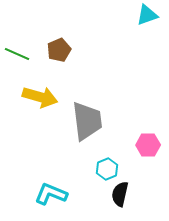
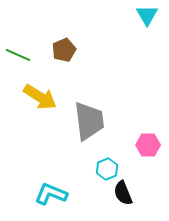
cyan triangle: rotated 40 degrees counterclockwise
brown pentagon: moved 5 px right
green line: moved 1 px right, 1 px down
yellow arrow: rotated 16 degrees clockwise
gray trapezoid: moved 2 px right
black semicircle: moved 3 px right, 1 px up; rotated 35 degrees counterclockwise
